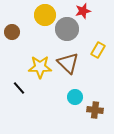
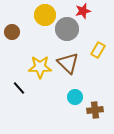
brown cross: rotated 14 degrees counterclockwise
